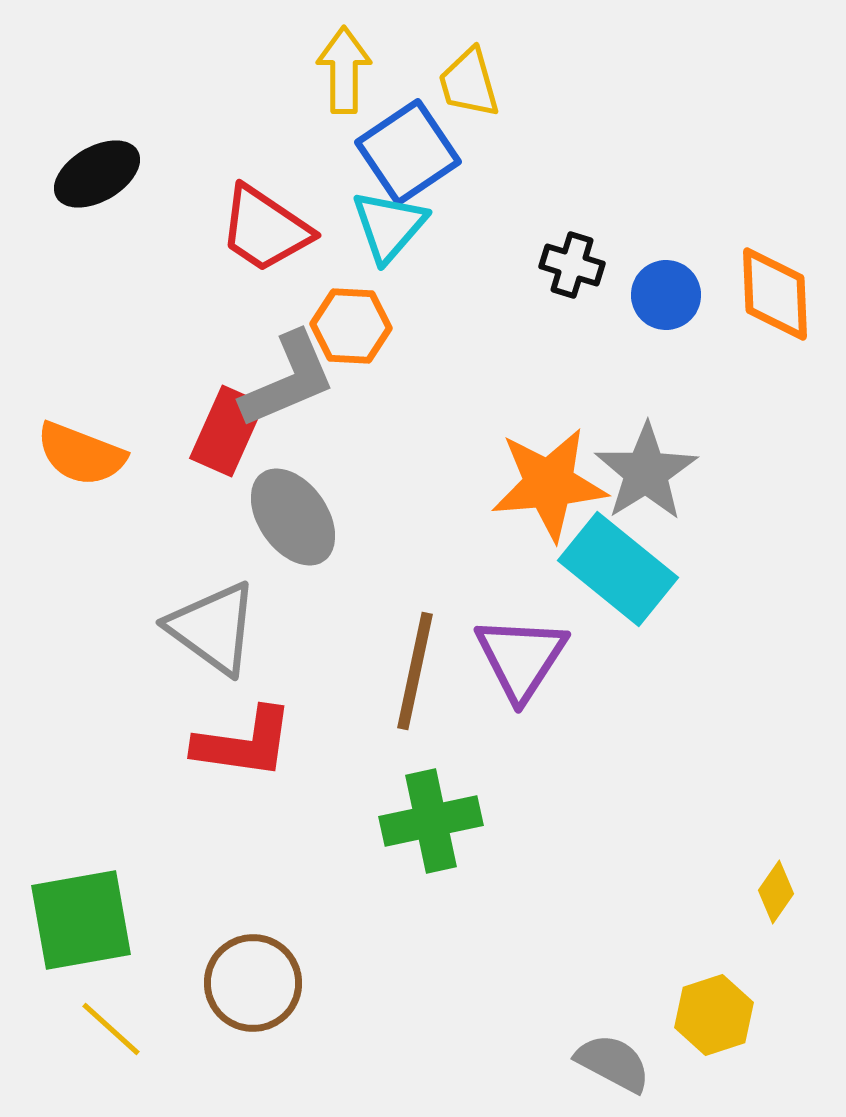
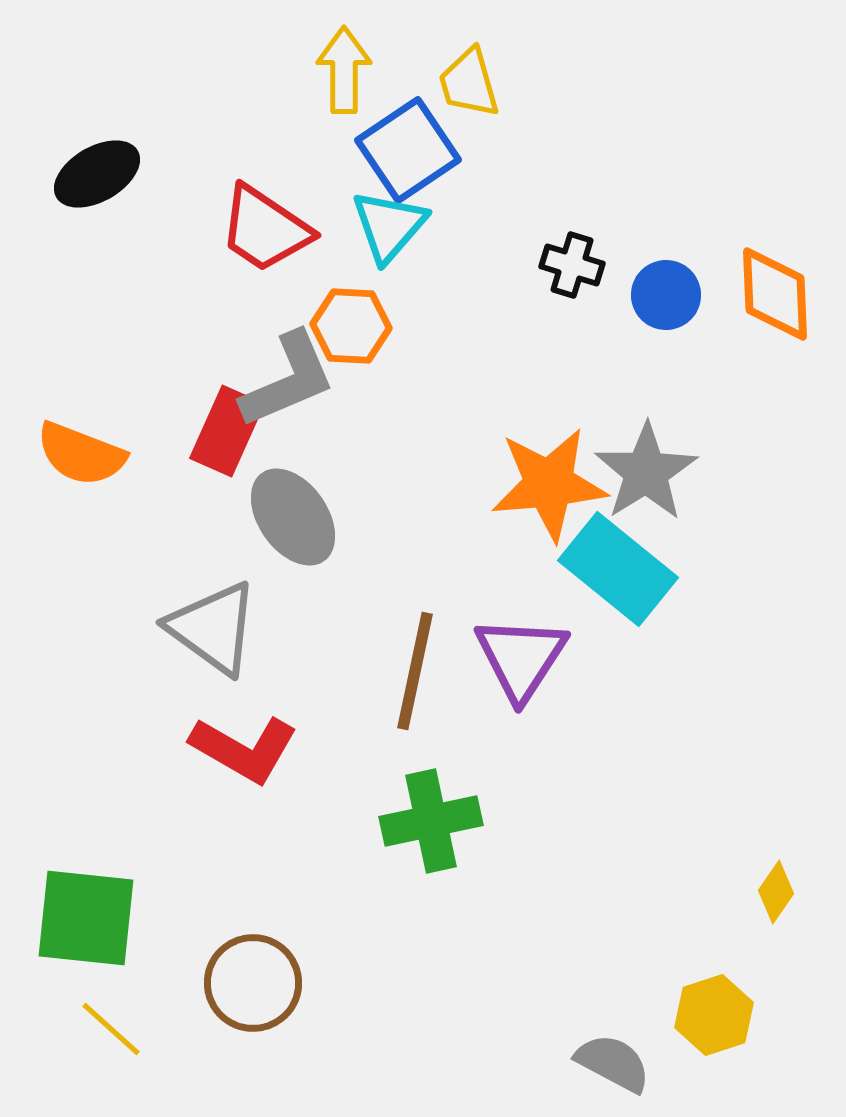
blue square: moved 2 px up
red L-shape: moved 6 px down; rotated 22 degrees clockwise
green square: moved 5 px right, 2 px up; rotated 16 degrees clockwise
